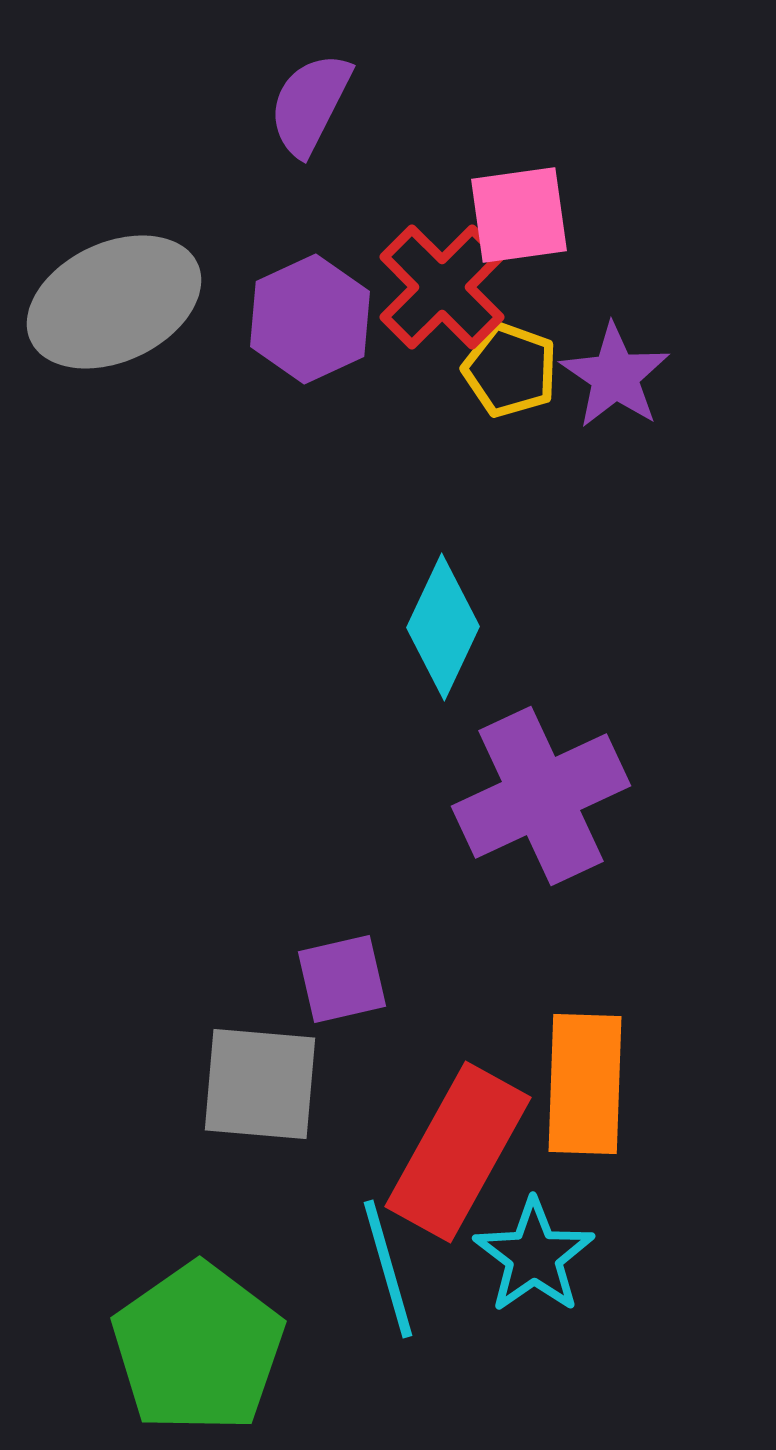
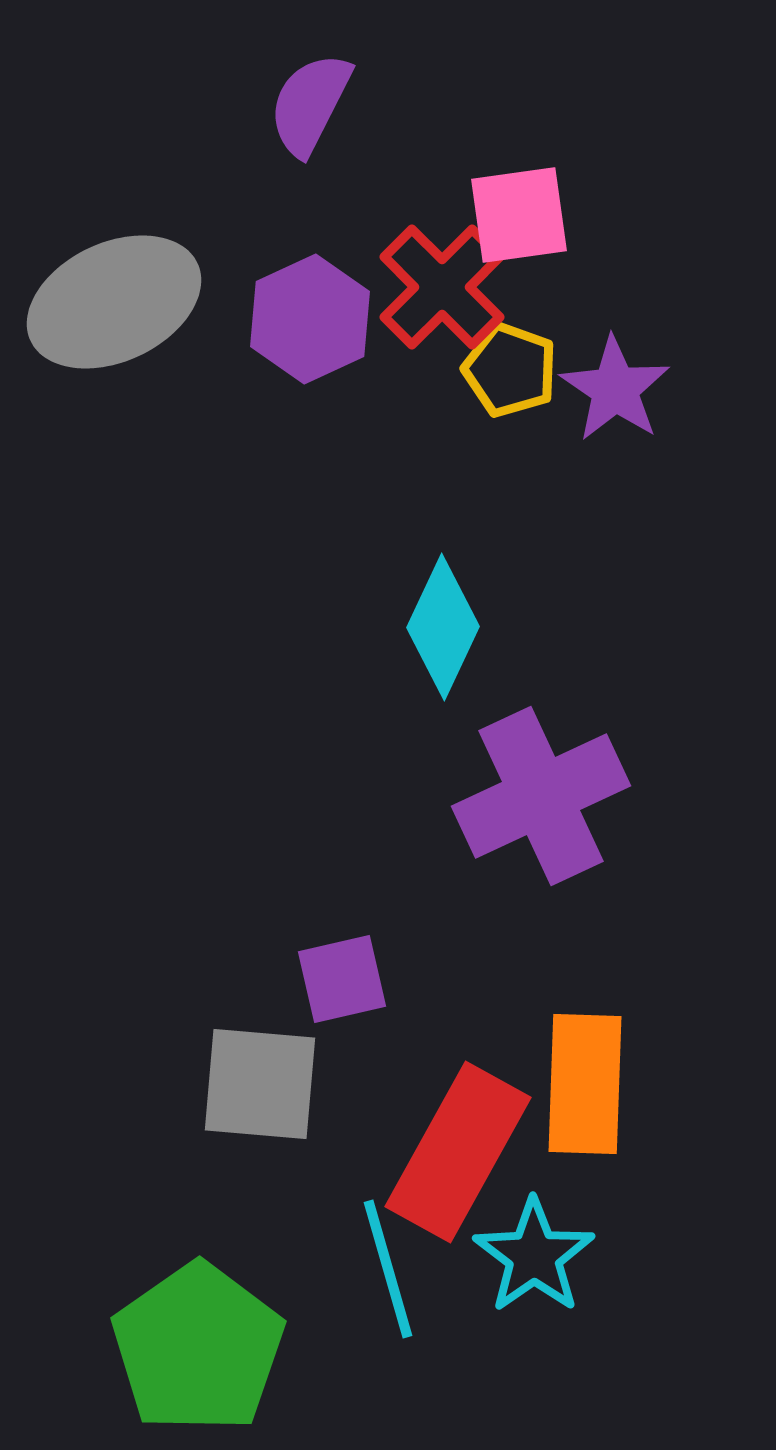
purple star: moved 13 px down
